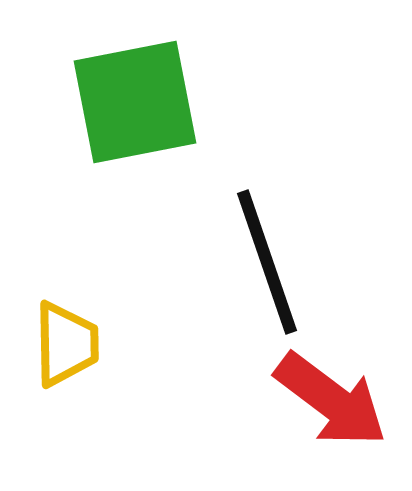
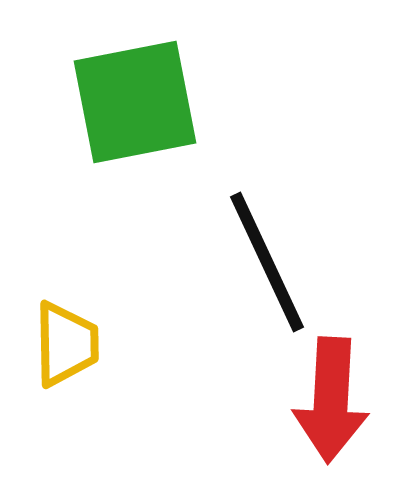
black line: rotated 6 degrees counterclockwise
red arrow: rotated 56 degrees clockwise
